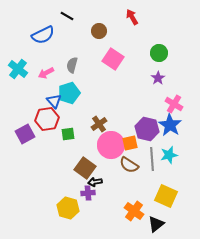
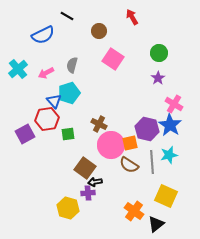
cyan cross: rotated 12 degrees clockwise
brown cross: rotated 28 degrees counterclockwise
gray line: moved 3 px down
